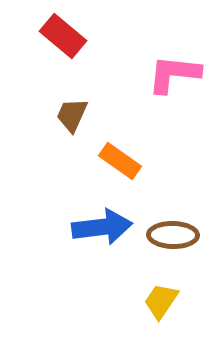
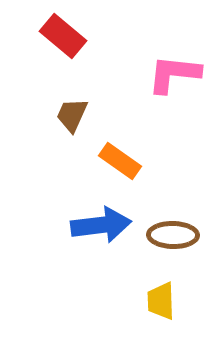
blue arrow: moved 1 px left, 2 px up
yellow trapezoid: rotated 36 degrees counterclockwise
